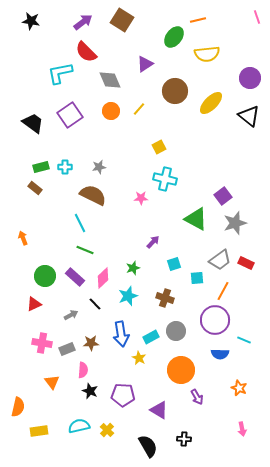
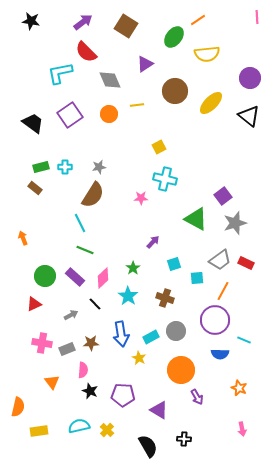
pink line at (257, 17): rotated 16 degrees clockwise
brown square at (122, 20): moved 4 px right, 6 px down
orange line at (198, 20): rotated 21 degrees counterclockwise
yellow line at (139, 109): moved 2 px left, 4 px up; rotated 40 degrees clockwise
orange circle at (111, 111): moved 2 px left, 3 px down
brown semicircle at (93, 195): rotated 96 degrees clockwise
green star at (133, 268): rotated 16 degrees counterclockwise
cyan star at (128, 296): rotated 18 degrees counterclockwise
